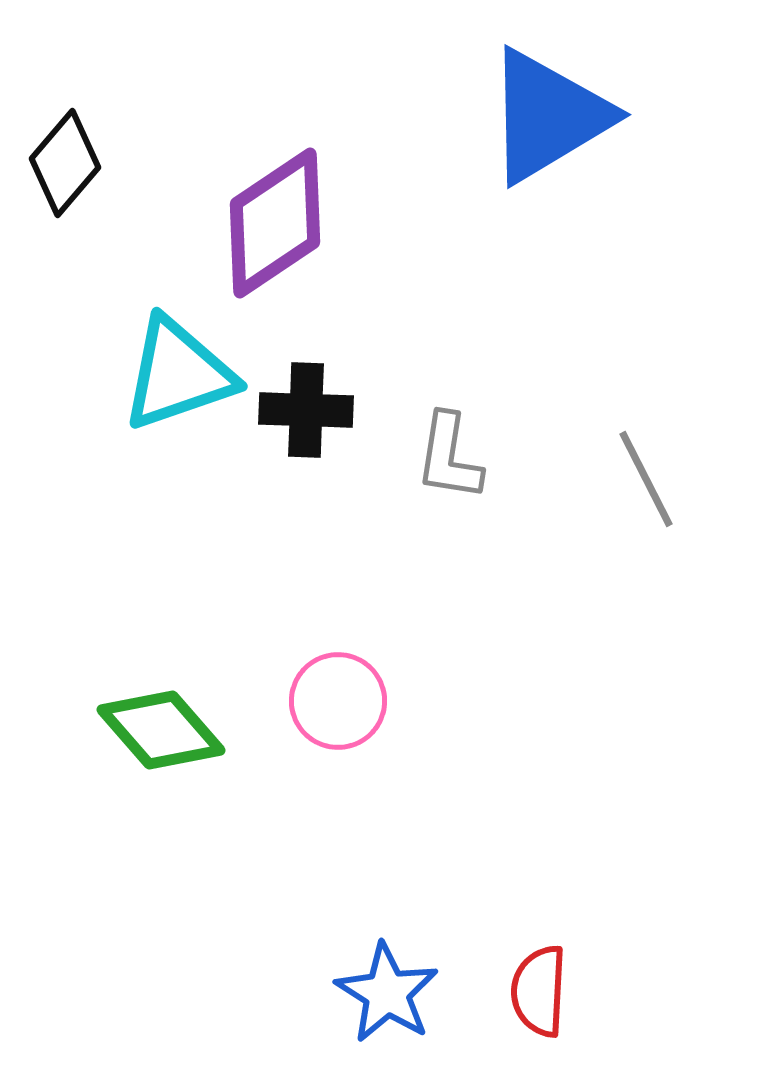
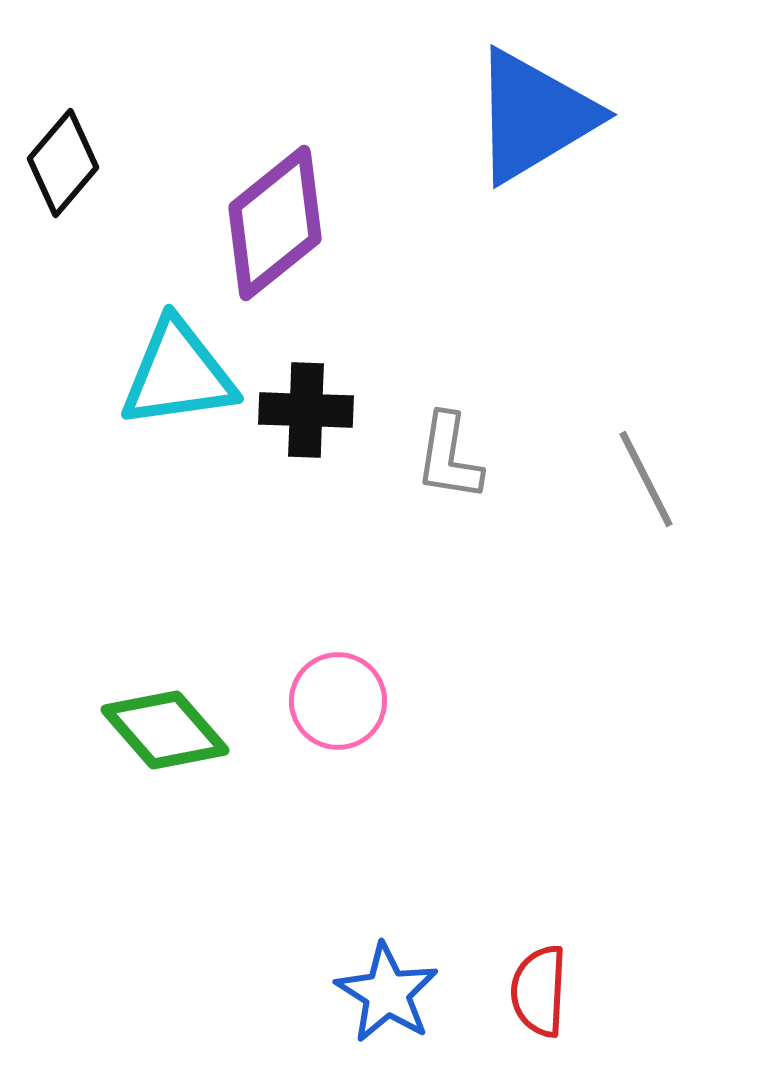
blue triangle: moved 14 px left
black diamond: moved 2 px left
purple diamond: rotated 5 degrees counterclockwise
cyan triangle: rotated 11 degrees clockwise
green diamond: moved 4 px right
